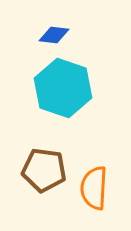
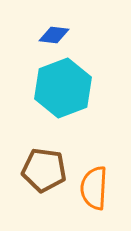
cyan hexagon: rotated 20 degrees clockwise
